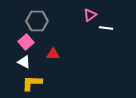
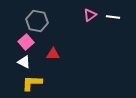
gray hexagon: rotated 10 degrees clockwise
white line: moved 7 px right, 11 px up
